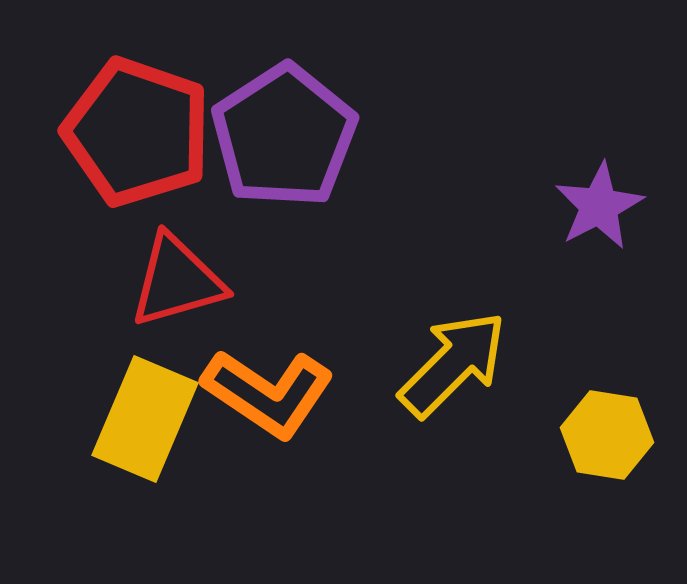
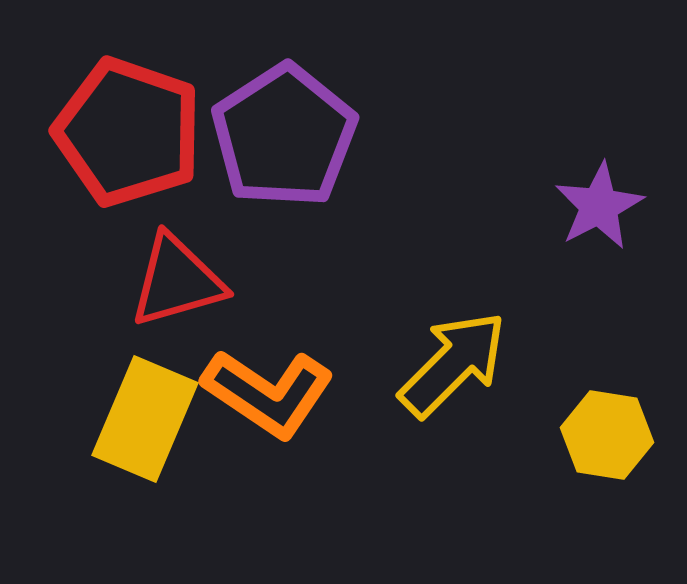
red pentagon: moved 9 px left
